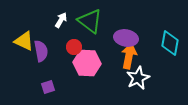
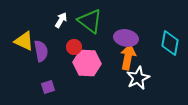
orange arrow: moved 1 px left, 1 px down
